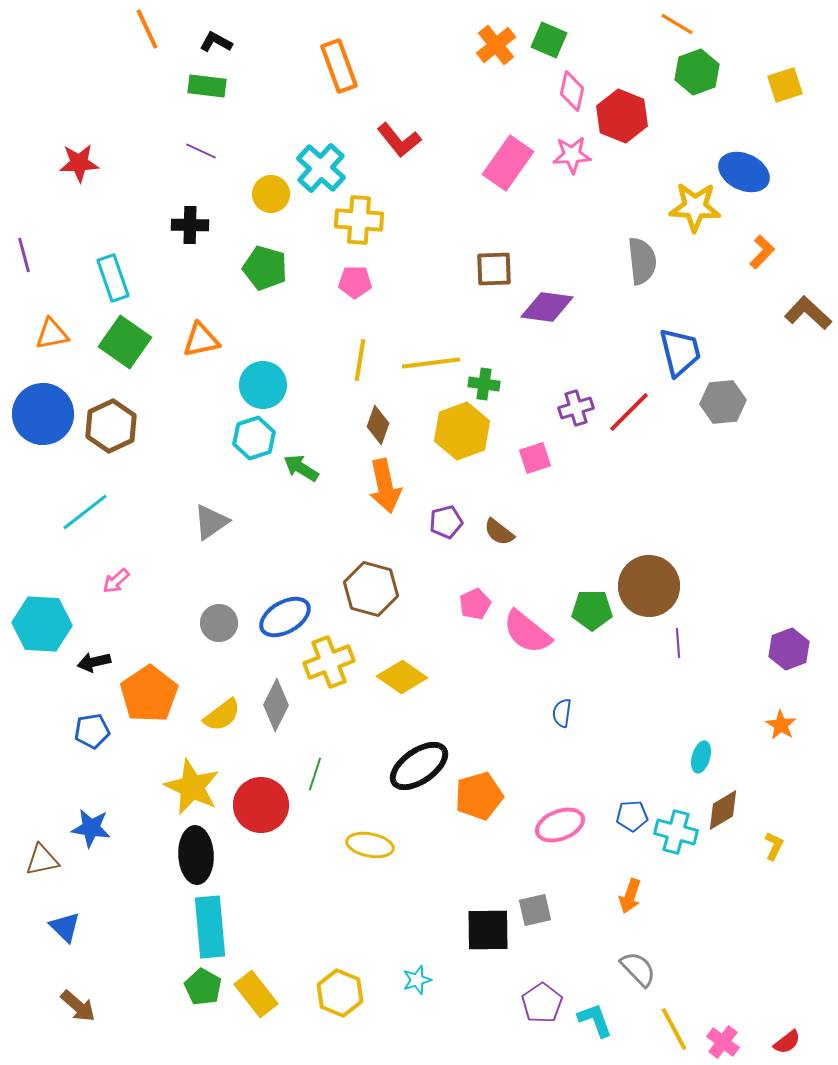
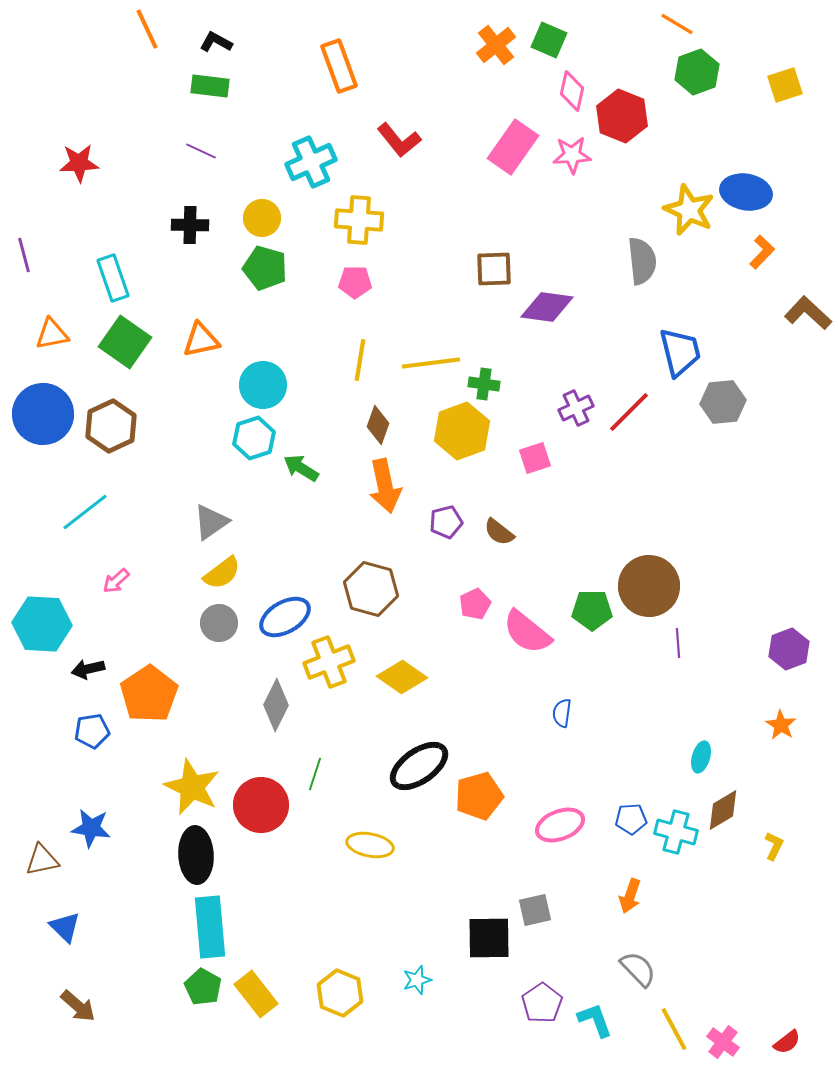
green rectangle at (207, 86): moved 3 px right
pink rectangle at (508, 163): moved 5 px right, 16 px up
cyan cross at (321, 168): moved 10 px left, 6 px up; rotated 24 degrees clockwise
blue ellipse at (744, 172): moved 2 px right, 20 px down; rotated 15 degrees counterclockwise
yellow circle at (271, 194): moved 9 px left, 24 px down
yellow star at (695, 207): moved 6 px left, 3 px down; rotated 21 degrees clockwise
purple cross at (576, 408): rotated 8 degrees counterclockwise
black arrow at (94, 662): moved 6 px left, 7 px down
yellow semicircle at (222, 715): moved 142 px up
blue pentagon at (632, 816): moved 1 px left, 3 px down
black square at (488, 930): moved 1 px right, 8 px down
